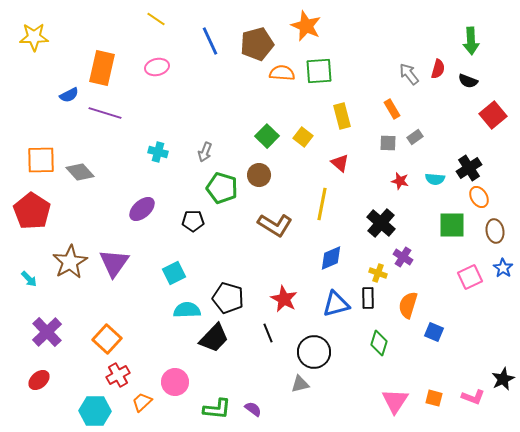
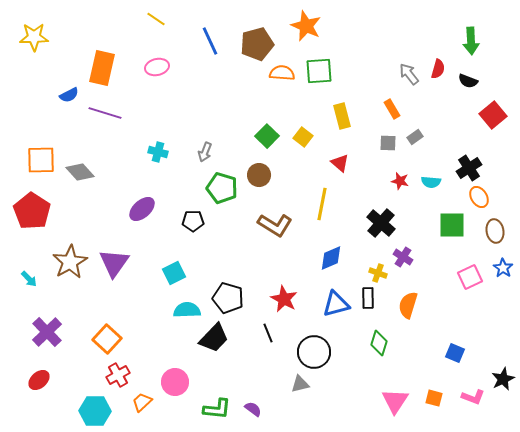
cyan semicircle at (435, 179): moved 4 px left, 3 px down
blue square at (434, 332): moved 21 px right, 21 px down
